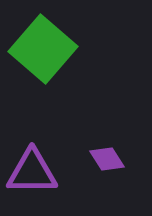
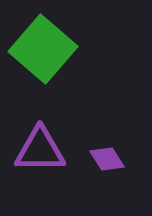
purple triangle: moved 8 px right, 22 px up
